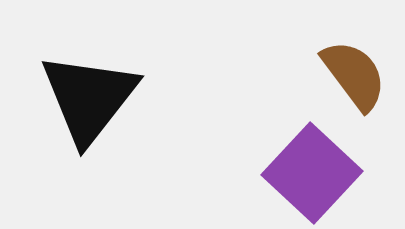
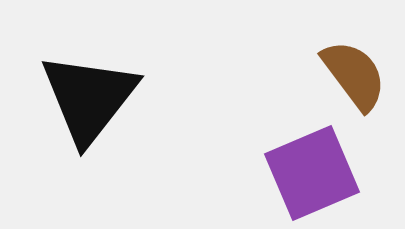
purple square: rotated 24 degrees clockwise
